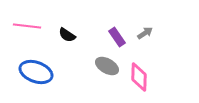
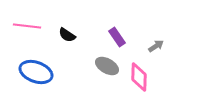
gray arrow: moved 11 px right, 13 px down
